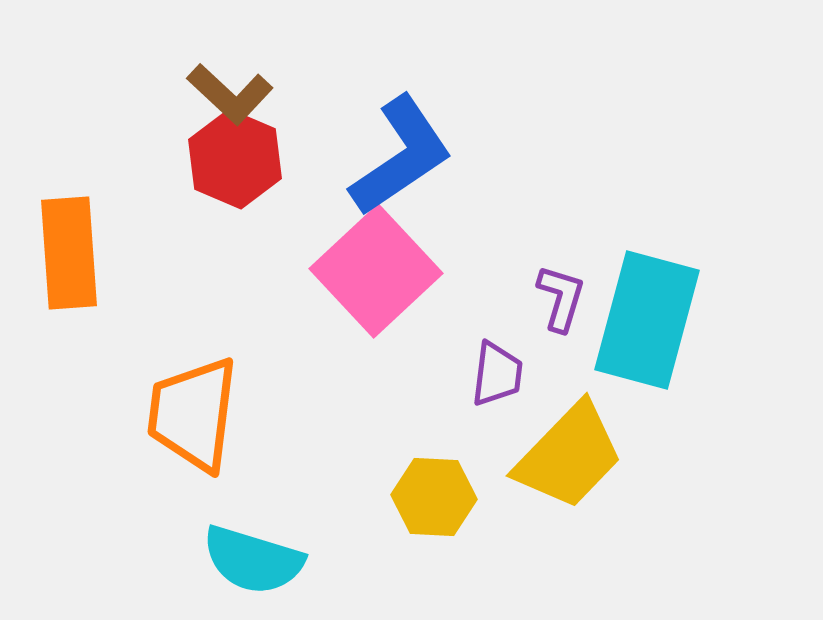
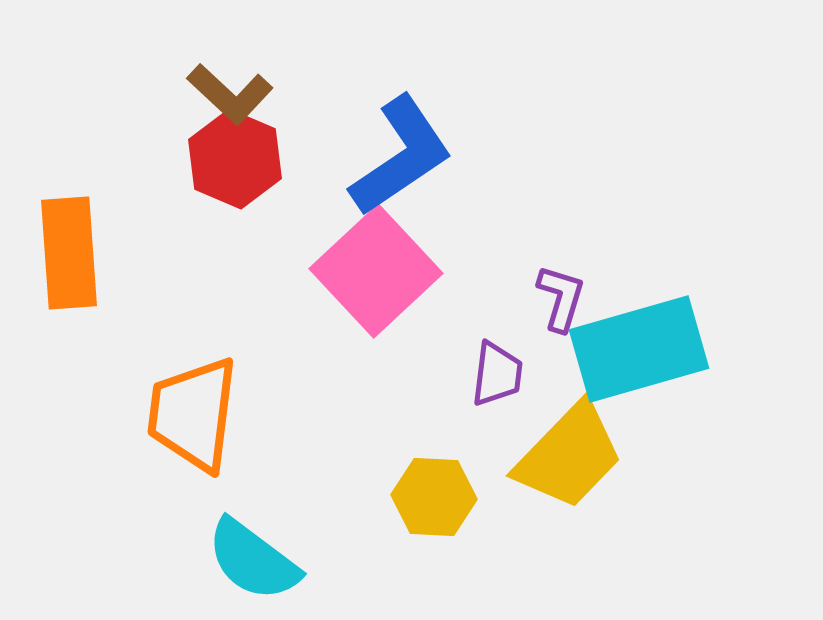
cyan rectangle: moved 8 px left, 29 px down; rotated 59 degrees clockwise
cyan semicircle: rotated 20 degrees clockwise
